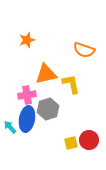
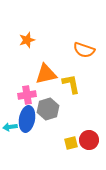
cyan arrow: rotated 56 degrees counterclockwise
